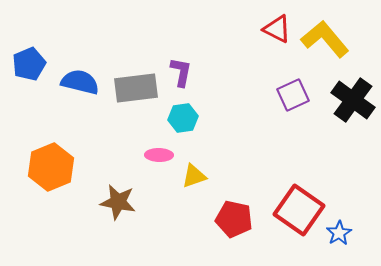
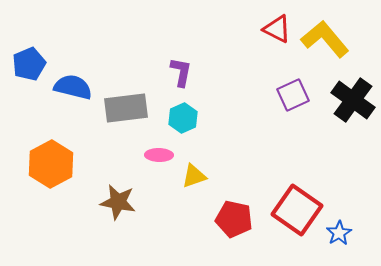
blue semicircle: moved 7 px left, 5 px down
gray rectangle: moved 10 px left, 20 px down
cyan hexagon: rotated 16 degrees counterclockwise
orange hexagon: moved 3 px up; rotated 6 degrees counterclockwise
red square: moved 2 px left
